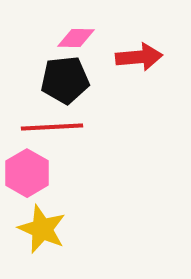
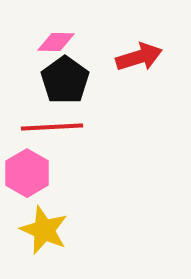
pink diamond: moved 20 px left, 4 px down
red arrow: rotated 12 degrees counterclockwise
black pentagon: rotated 30 degrees counterclockwise
yellow star: moved 2 px right, 1 px down
